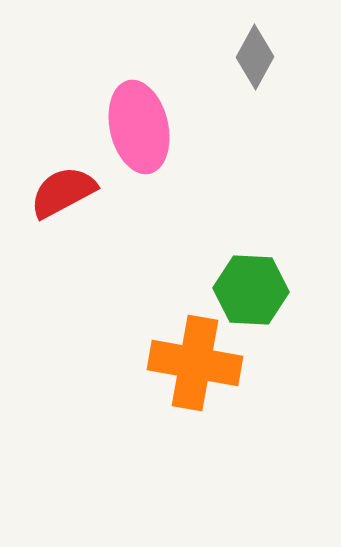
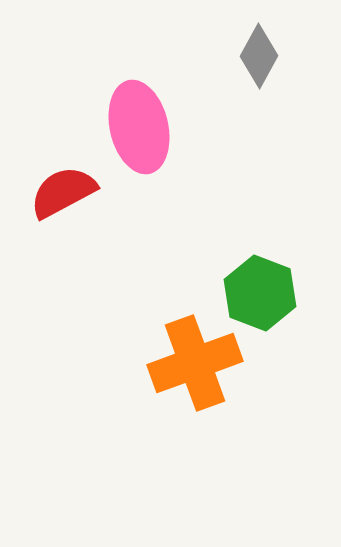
gray diamond: moved 4 px right, 1 px up
green hexagon: moved 9 px right, 3 px down; rotated 18 degrees clockwise
orange cross: rotated 30 degrees counterclockwise
